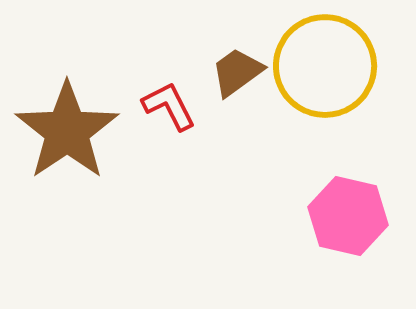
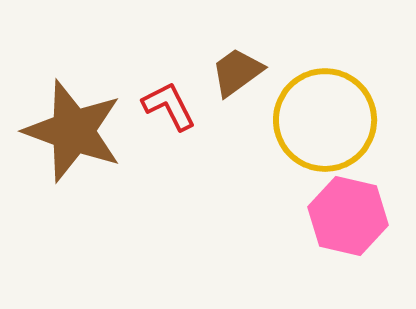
yellow circle: moved 54 px down
brown star: moved 6 px right; rotated 18 degrees counterclockwise
